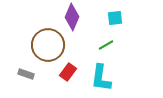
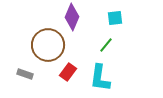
green line: rotated 21 degrees counterclockwise
gray rectangle: moved 1 px left
cyan L-shape: moved 1 px left
